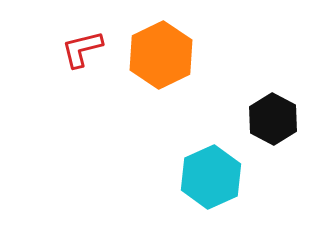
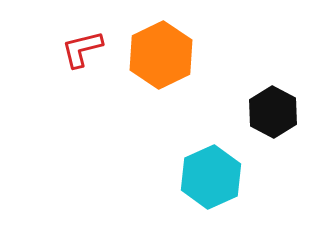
black hexagon: moved 7 px up
